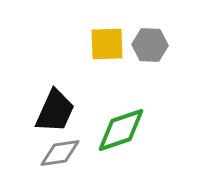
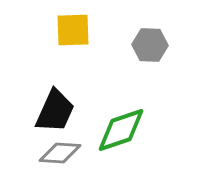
yellow square: moved 34 px left, 14 px up
gray diamond: rotated 12 degrees clockwise
